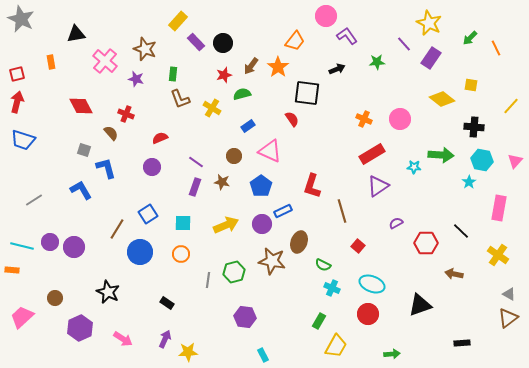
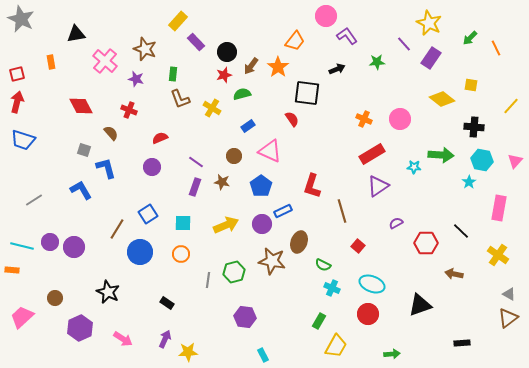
black circle at (223, 43): moved 4 px right, 9 px down
red cross at (126, 114): moved 3 px right, 4 px up
